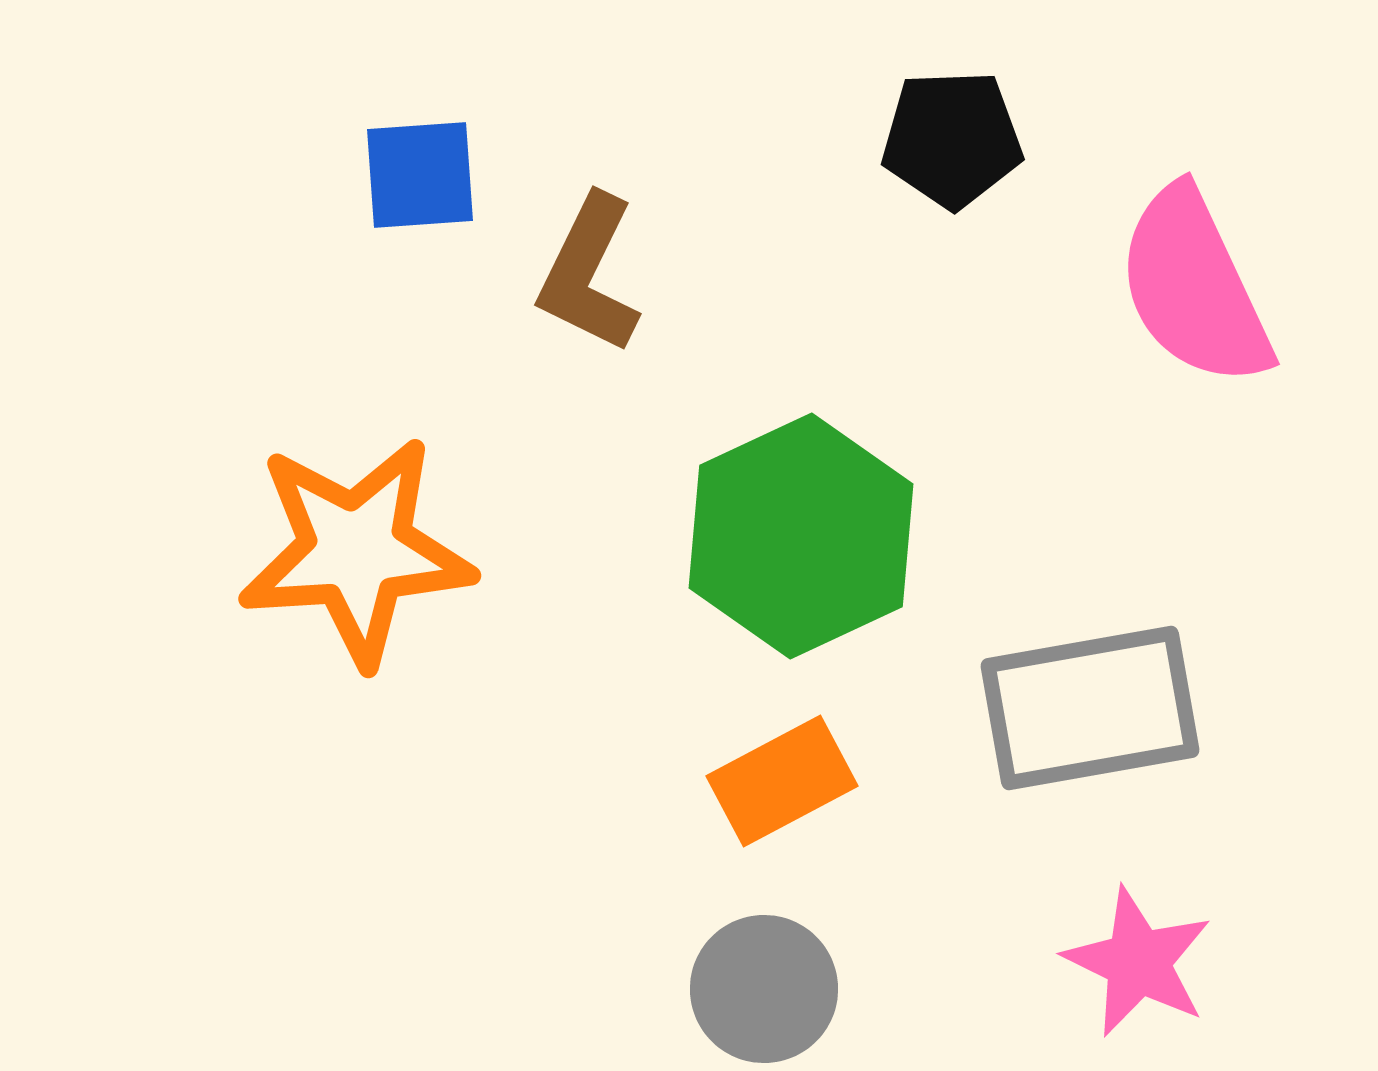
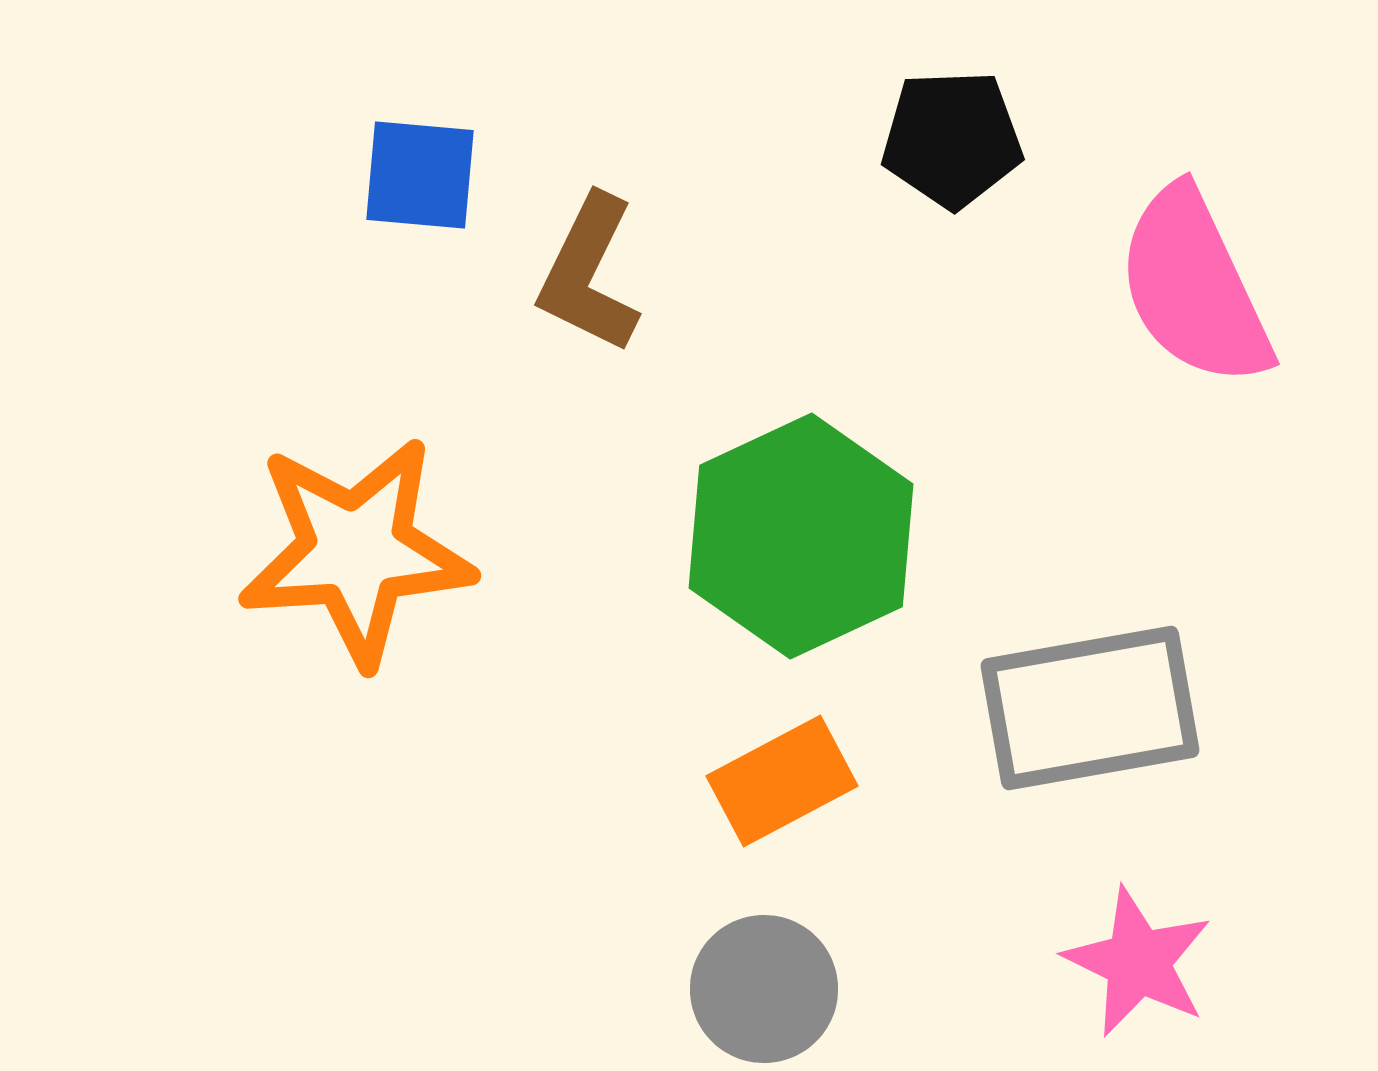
blue square: rotated 9 degrees clockwise
